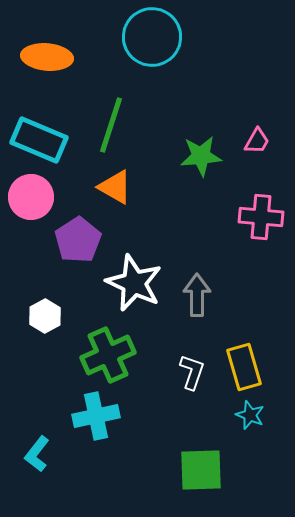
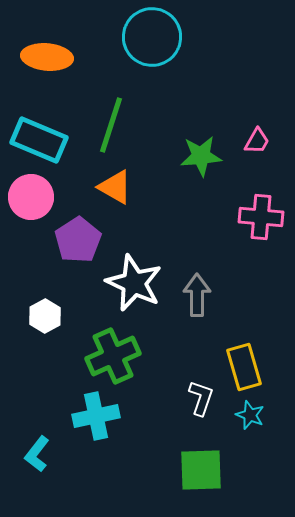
green cross: moved 5 px right, 1 px down
white L-shape: moved 9 px right, 26 px down
